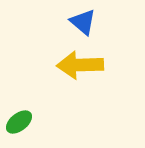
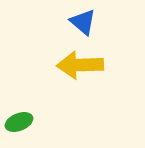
green ellipse: rotated 16 degrees clockwise
